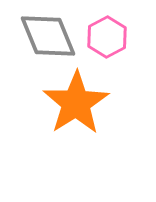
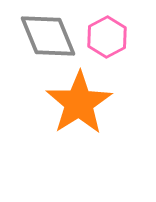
orange star: moved 3 px right
